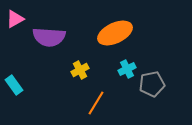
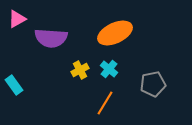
pink triangle: moved 2 px right
purple semicircle: moved 2 px right, 1 px down
cyan cross: moved 18 px left; rotated 24 degrees counterclockwise
gray pentagon: moved 1 px right
orange line: moved 9 px right
